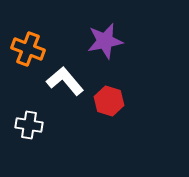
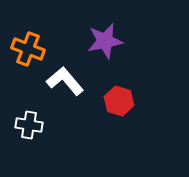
red hexagon: moved 10 px right
